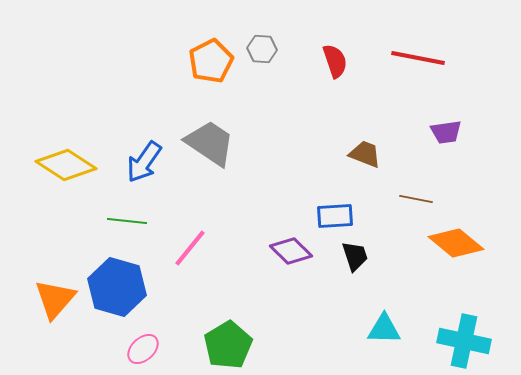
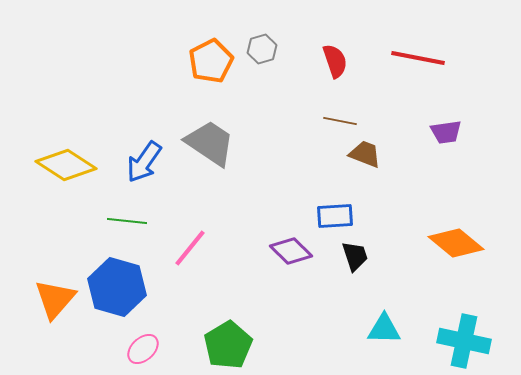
gray hexagon: rotated 20 degrees counterclockwise
brown line: moved 76 px left, 78 px up
